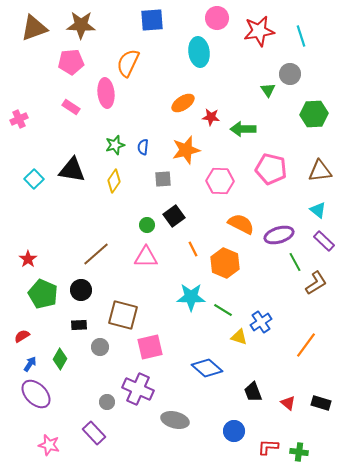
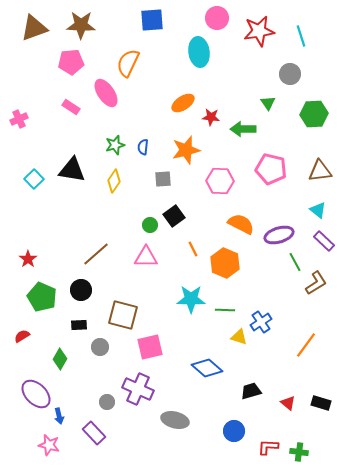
green triangle at (268, 90): moved 13 px down
pink ellipse at (106, 93): rotated 28 degrees counterclockwise
green circle at (147, 225): moved 3 px right
green pentagon at (43, 294): moved 1 px left, 3 px down
cyan star at (191, 297): moved 2 px down
green line at (223, 310): moved 2 px right; rotated 30 degrees counterclockwise
blue arrow at (30, 364): moved 29 px right, 52 px down; rotated 133 degrees clockwise
black trapezoid at (253, 392): moved 2 px left, 1 px up; rotated 95 degrees clockwise
